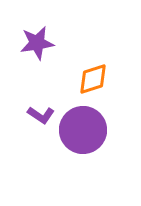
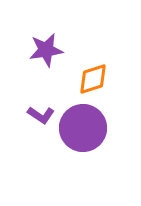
purple star: moved 9 px right, 7 px down
purple circle: moved 2 px up
